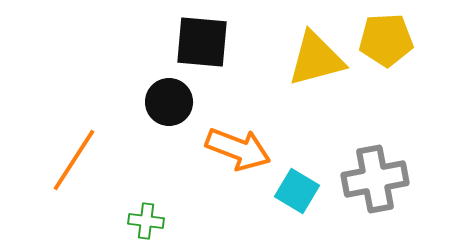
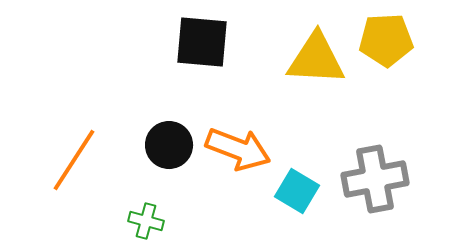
yellow triangle: rotated 18 degrees clockwise
black circle: moved 43 px down
green cross: rotated 8 degrees clockwise
